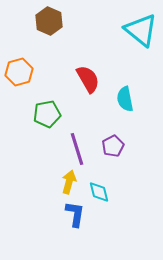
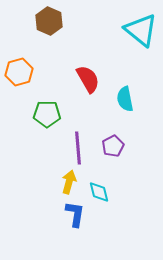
green pentagon: rotated 12 degrees clockwise
purple line: moved 1 px right, 1 px up; rotated 12 degrees clockwise
